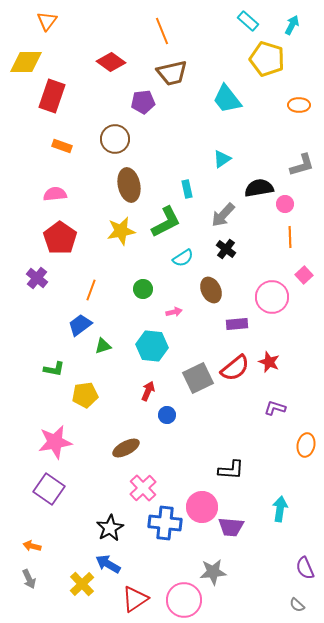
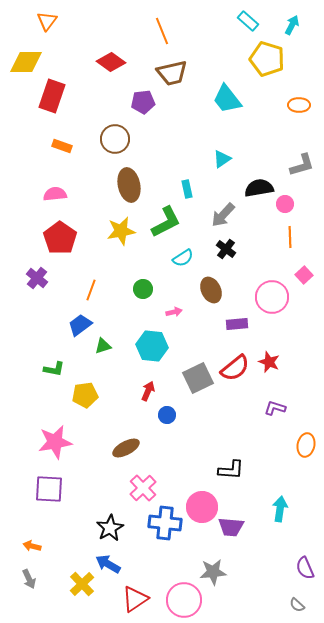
purple square at (49, 489): rotated 32 degrees counterclockwise
